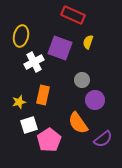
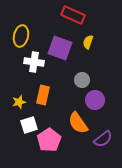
white cross: rotated 36 degrees clockwise
